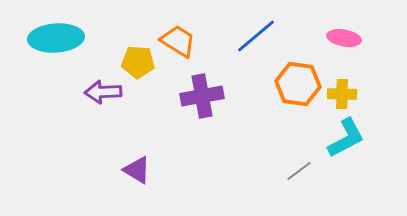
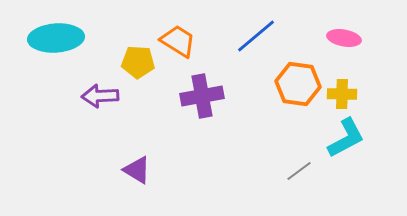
purple arrow: moved 3 px left, 4 px down
